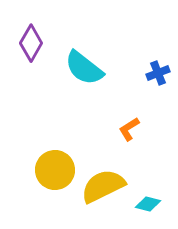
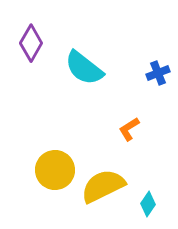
cyan diamond: rotated 70 degrees counterclockwise
